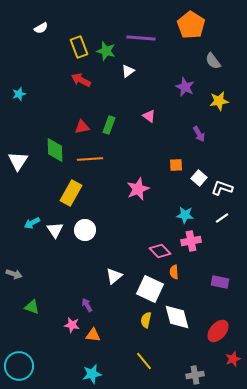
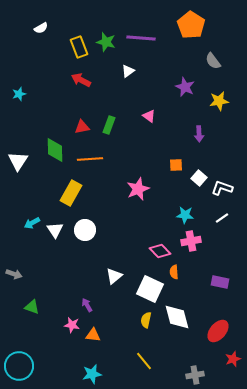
green star at (106, 51): moved 9 px up
purple arrow at (199, 134): rotated 28 degrees clockwise
